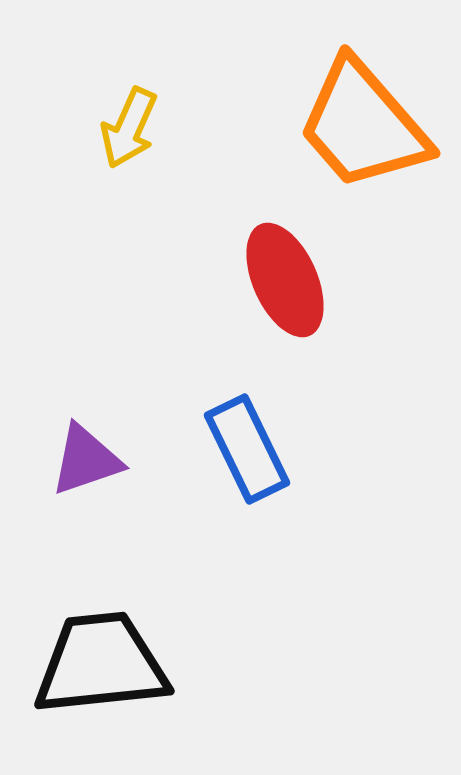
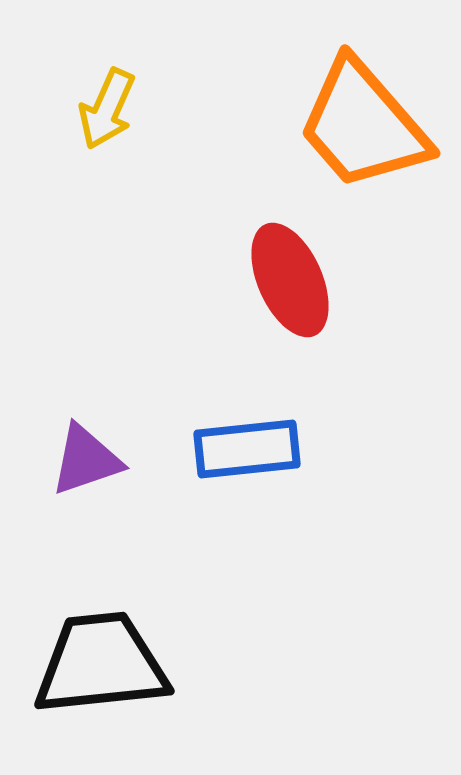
yellow arrow: moved 22 px left, 19 px up
red ellipse: moved 5 px right
blue rectangle: rotated 70 degrees counterclockwise
